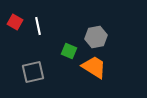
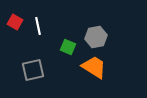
green square: moved 1 px left, 4 px up
gray square: moved 2 px up
